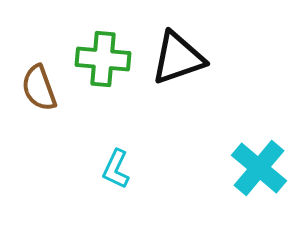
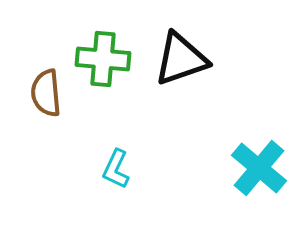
black triangle: moved 3 px right, 1 px down
brown semicircle: moved 7 px right, 5 px down; rotated 15 degrees clockwise
